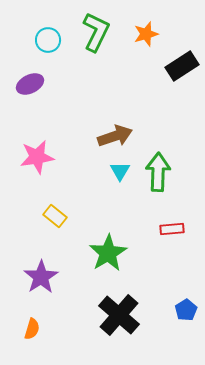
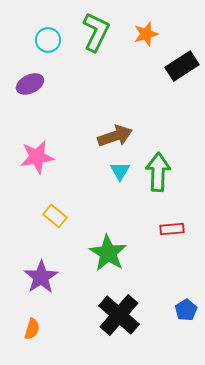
green star: rotated 9 degrees counterclockwise
